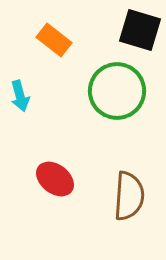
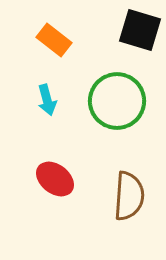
green circle: moved 10 px down
cyan arrow: moved 27 px right, 4 px down
